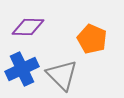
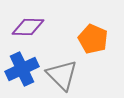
orange pentagon: moved 1 px right
